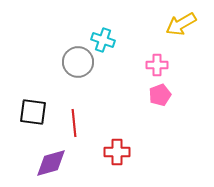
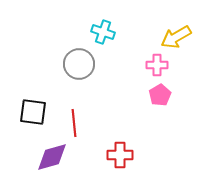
yellow arrow: moved 5 px left, 13 px down
cyan cross: moved 8 px up
gray circle: moved 1 px right, 2 px down
pink pentagon: rotated 10 degrees counterclockwise
red cross: moved 3 px right, 3 px down
purple diamond: moved 1 px right, 6 px up
